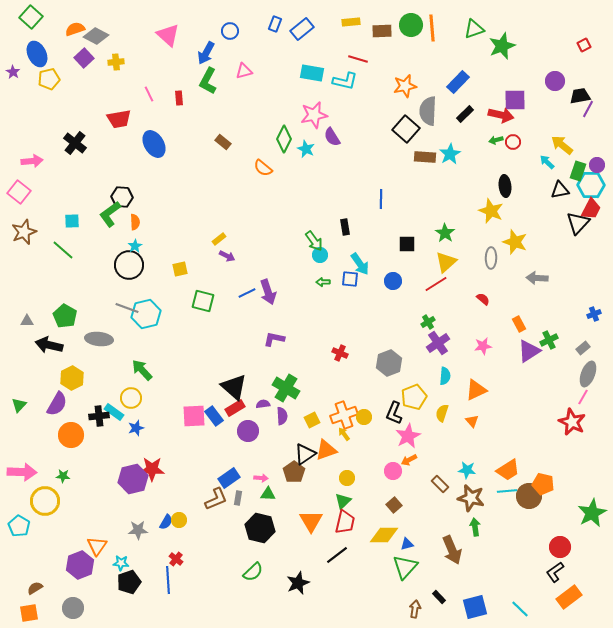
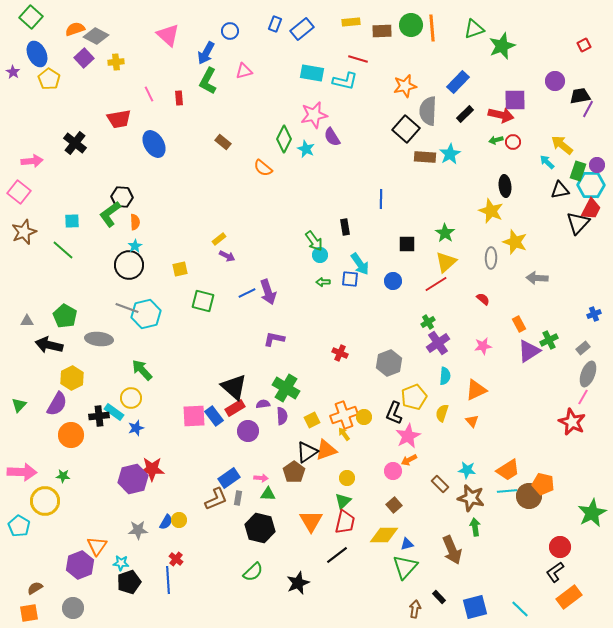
yellow pentagon at (49, 79): rotated 25 degrees counterclockwise
black triangle at (305, 454): moved 2 px right, 2 px up
